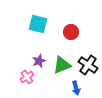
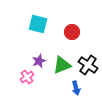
red circle: moved 1 px right
